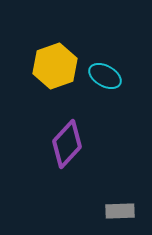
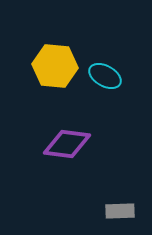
yellow hexagon: rotated 24 degrees clockwise
purple diamond: rotated 54 degrees clockwise
